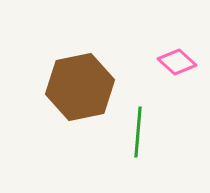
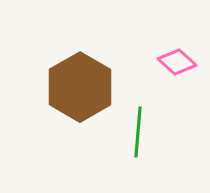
brown hexagon: rotated 18 degrees counterclockwise
